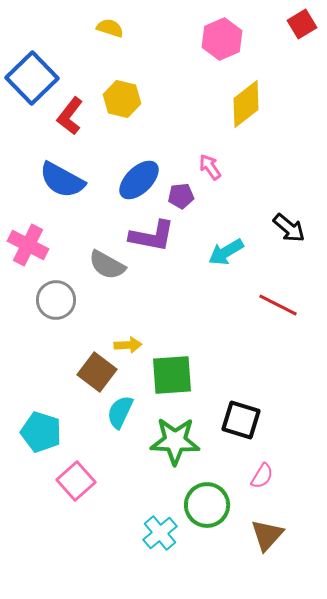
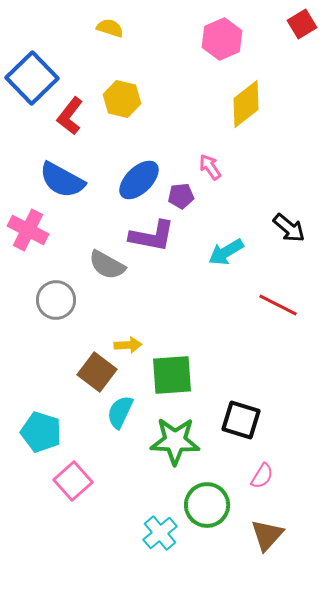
pink cross: moved 15 px up
pink square: moved 3 px left
